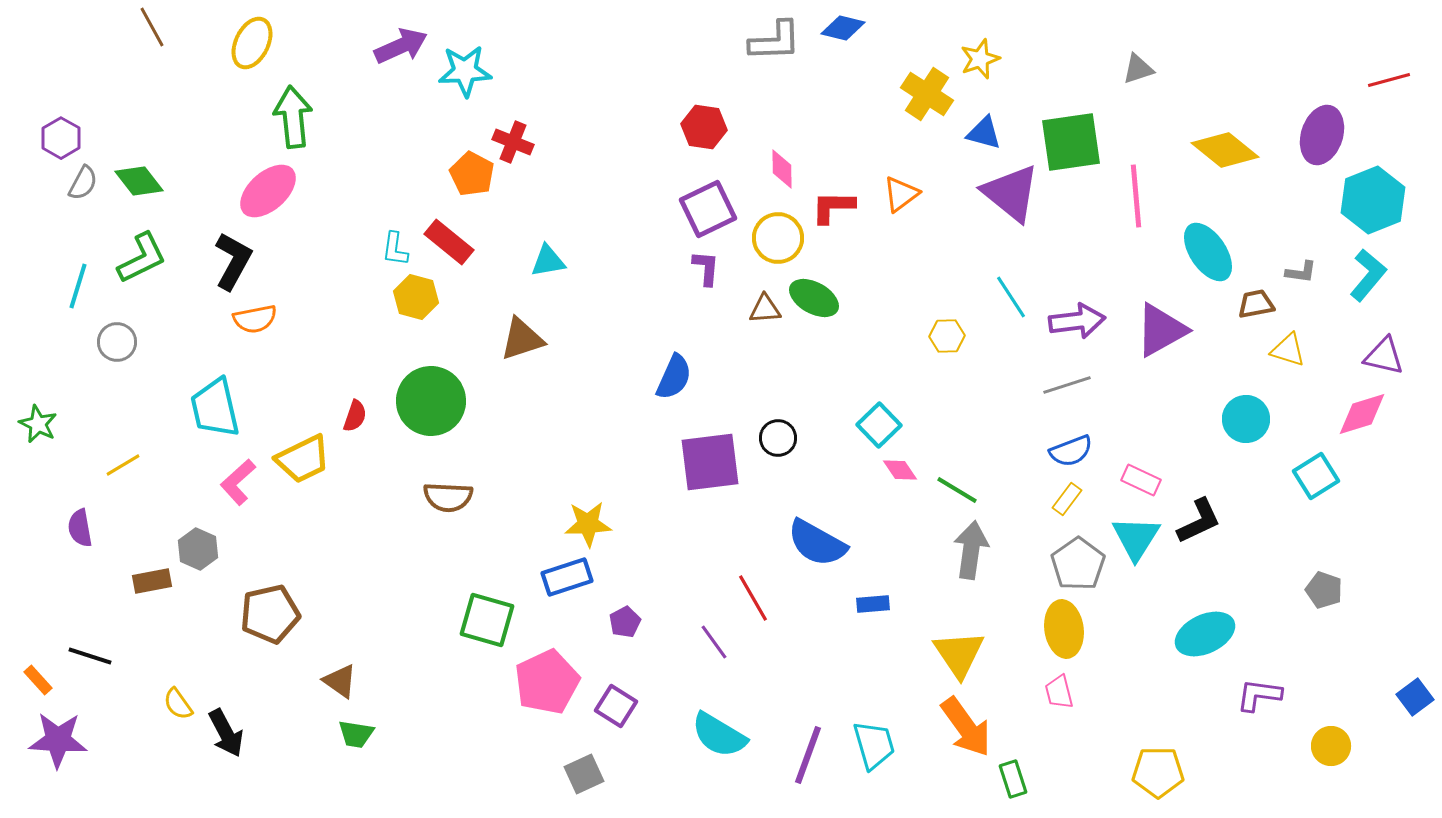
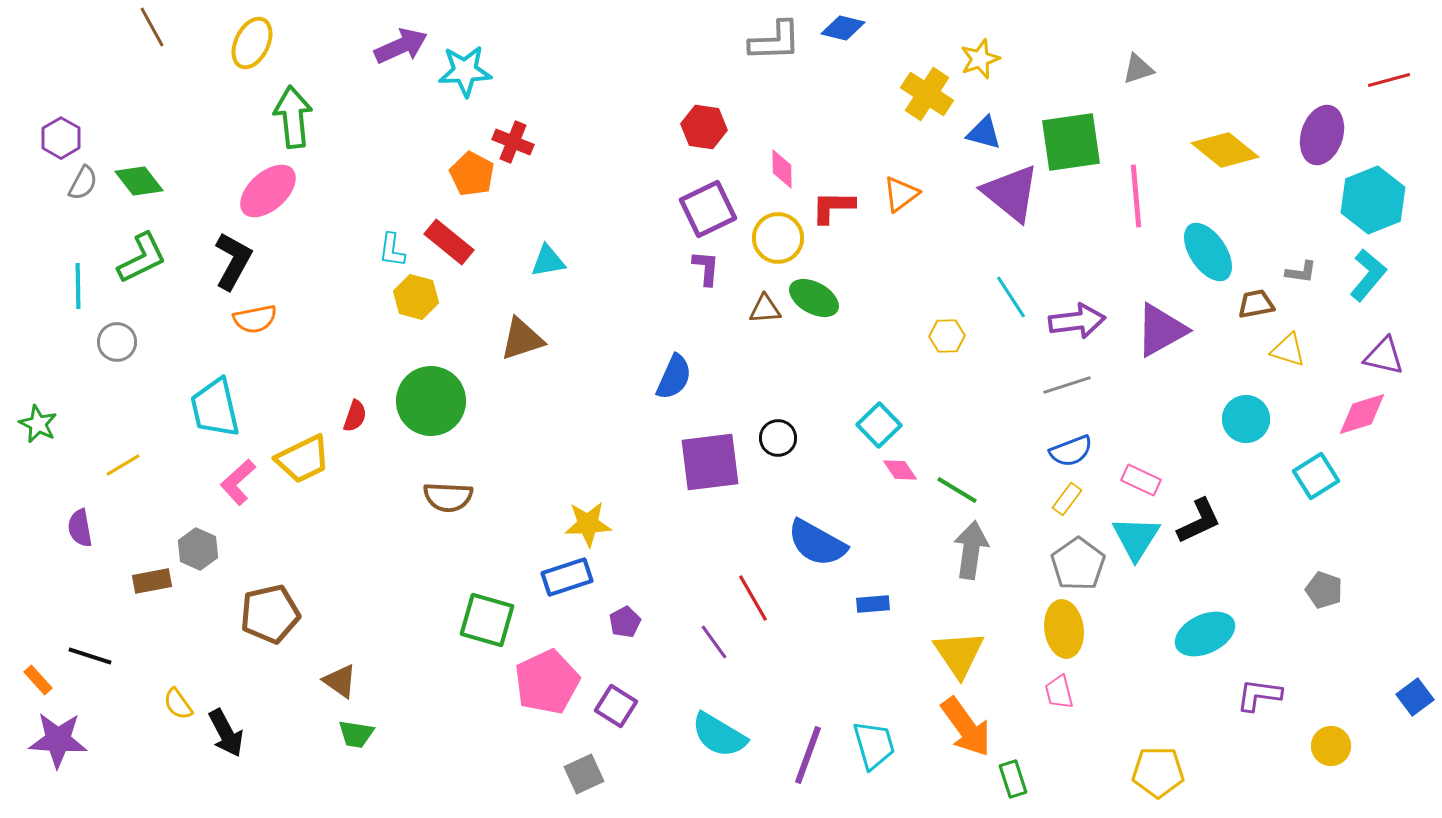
cyan L-shape at (395, 249): moved 3 px left, 1 px down
cyan line at (78, 286): rotated 18 degrees counterclockwise
